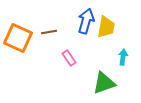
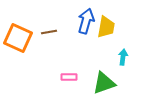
pink rectangle: moved 19 px down; rotated 56 degrees counterclockwise
